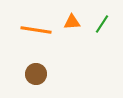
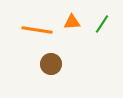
orange line: moved 1 px right
brown circle: moved 15 px right, 10 px up
